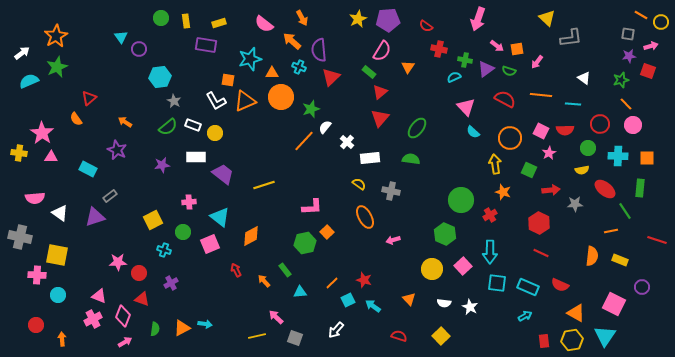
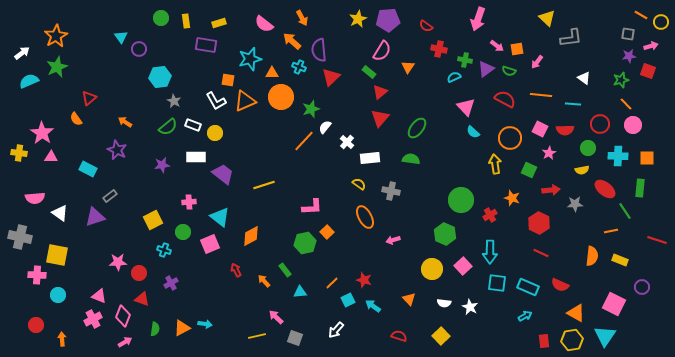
pink square at (541, 131): moved 1 px left, 2 px up
orange star at (503, 192): moved 9 px right, 6 px down
